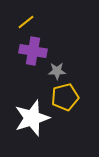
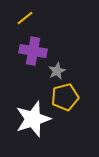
yellow line: moved 1 px left, 4 px up
gray star: rotated 24 degrees counterclockwise
white star: moved 1 px right, 1 px down
